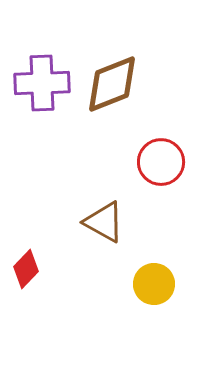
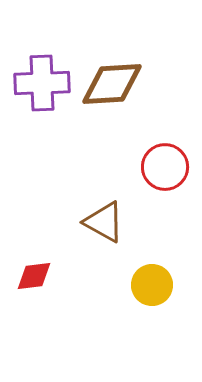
brown diamond: rotated 18 degrees clockwise
red circle: moved 4 px right, 5 px down
red diamond: moved 8 px right, 7 px down; rotated 39 degrees clockwise
yellow circle: moved 2 px left, 1 px down
